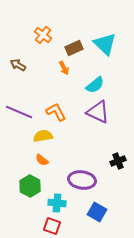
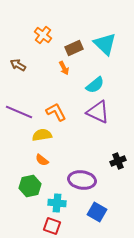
yellow semicircle: moved 1 px left, 1 px up
green hexagon: rotated 20 degrees clockwise
